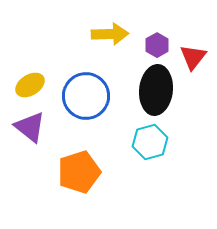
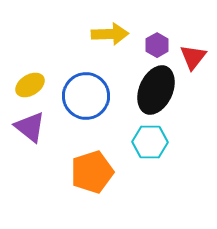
black ellipse: rotated 18 degrees clockwise
cyan hexagon: rotated 16 degrees clockwise
orange pentagon: moved 13 px right
